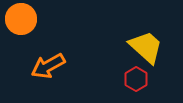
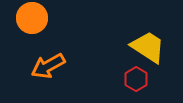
orange circle: moved 11 px right, 1 px up
yellow trapezoid: moved 2 px right; rotated 9 degrees counterclockwise
